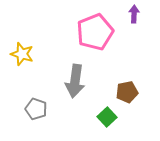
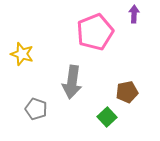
gray arrow: moved 3 px left, 1 px down
